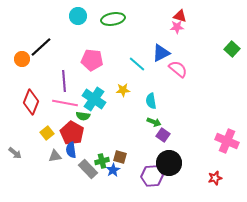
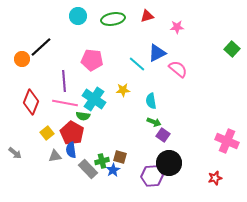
red triangle: moved 33 px left; rotated 32 degrees counterclockwise
blue triangle: moved 4 px left
